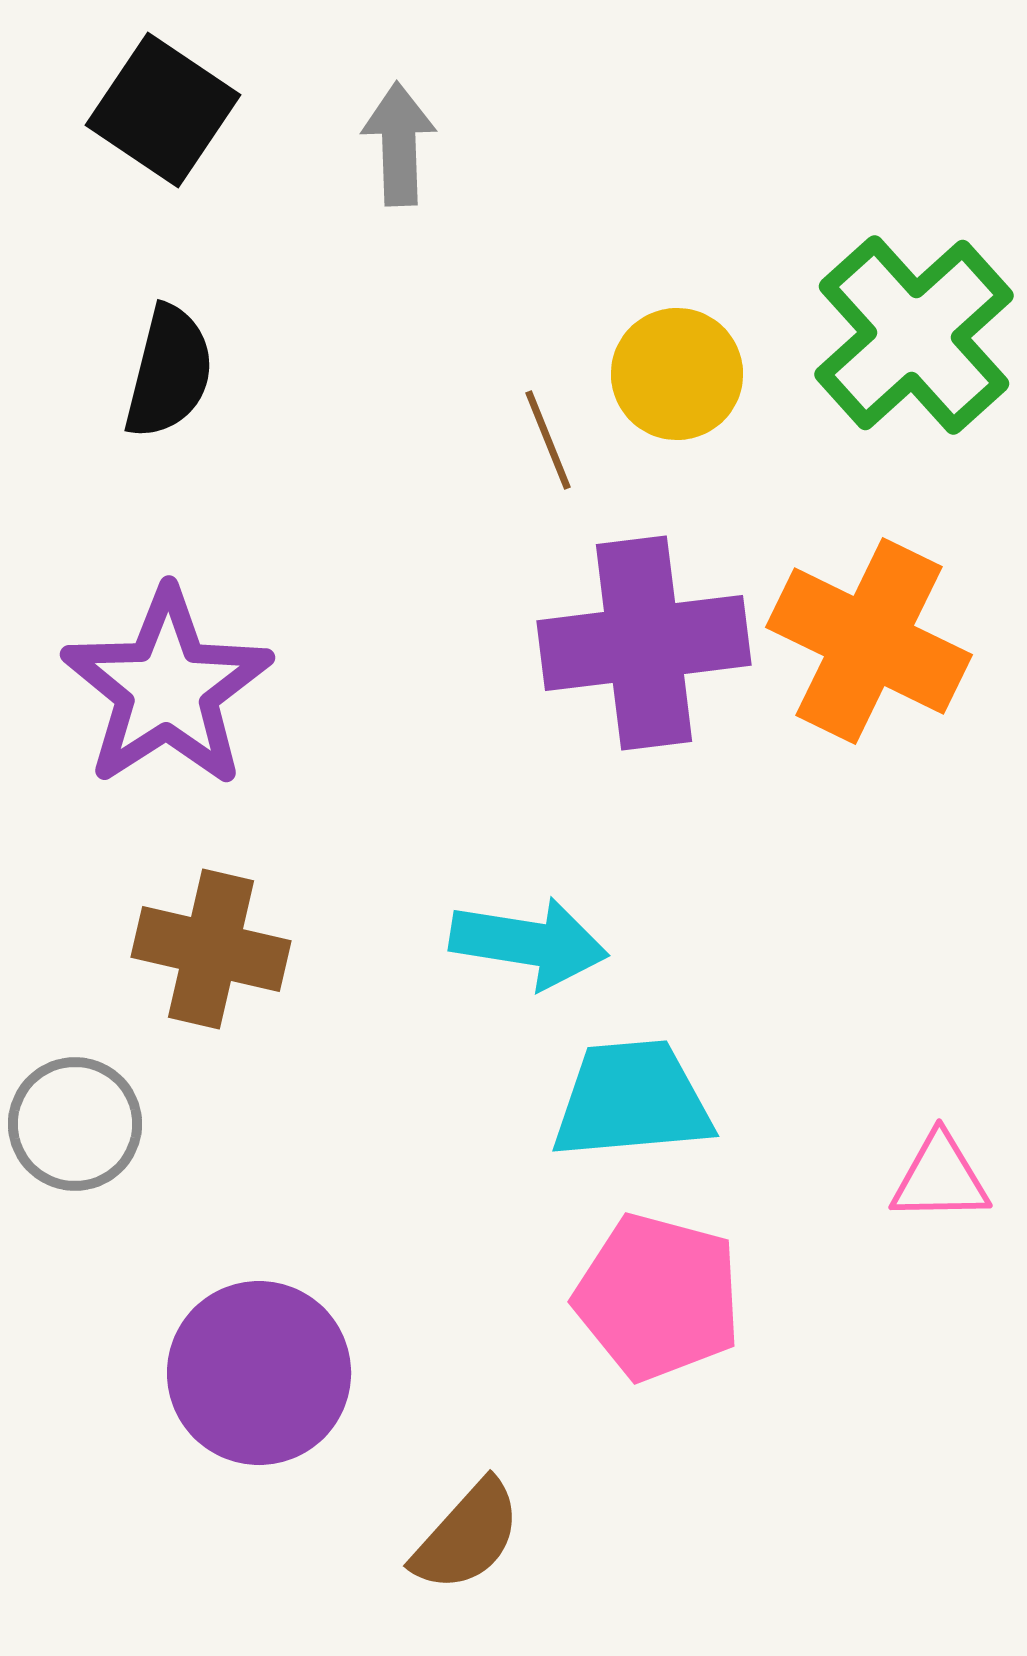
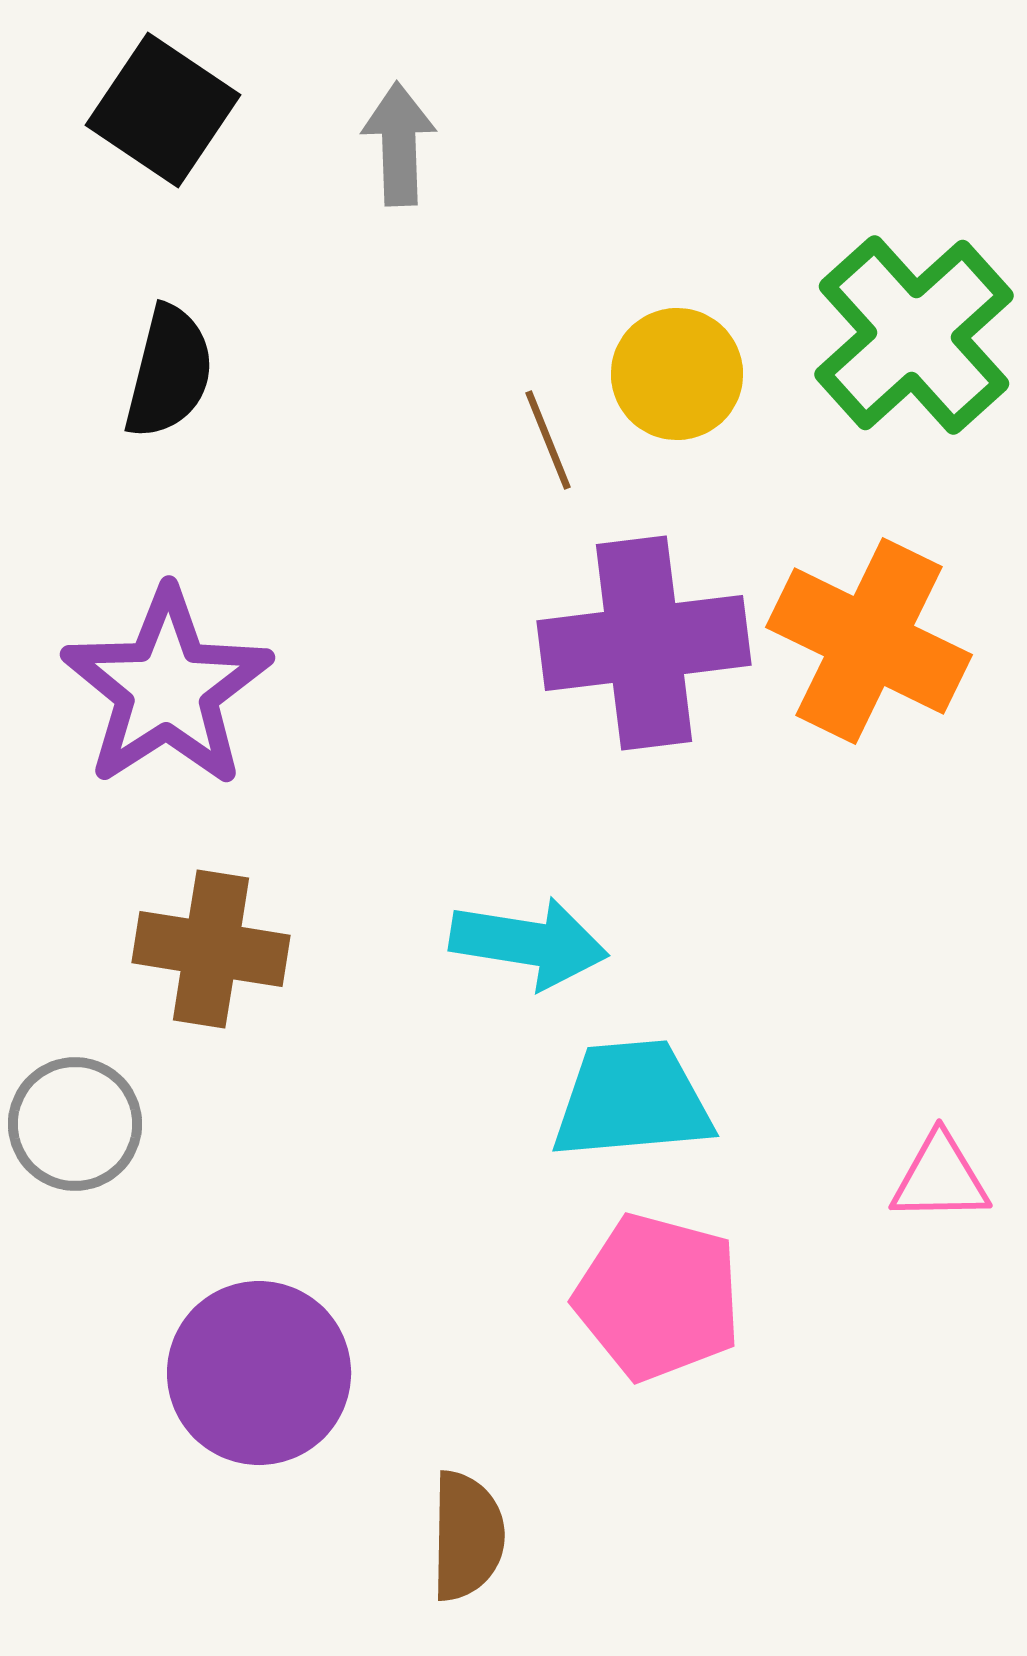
brown cross: rotated 4 degrees counterclockwise
brown semicircle: rotated 41 degrees counterclockwise
